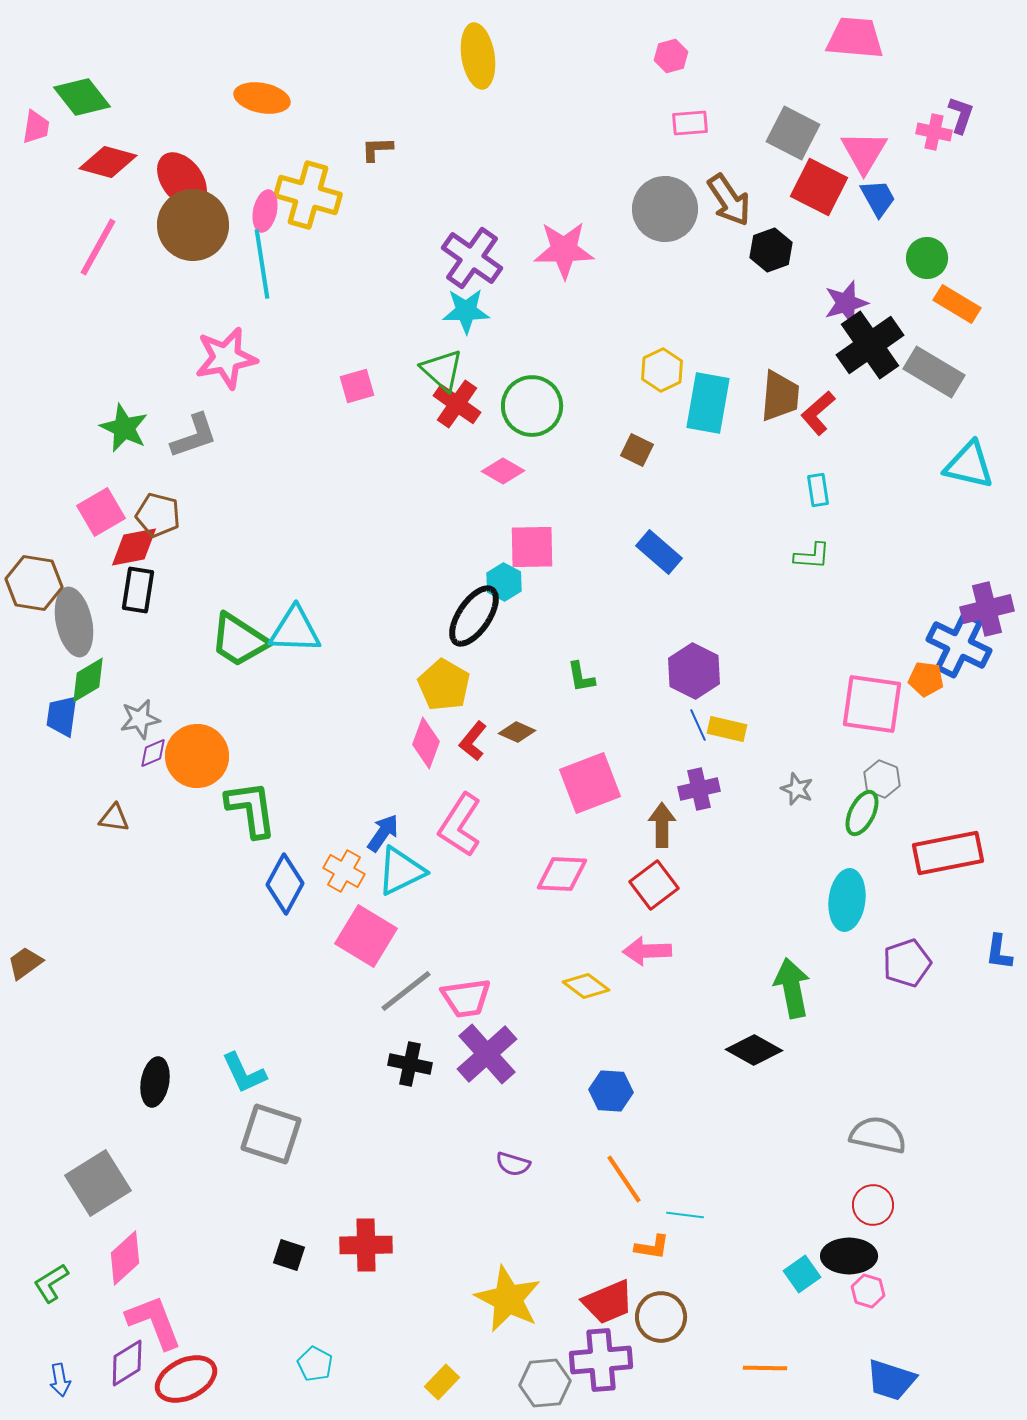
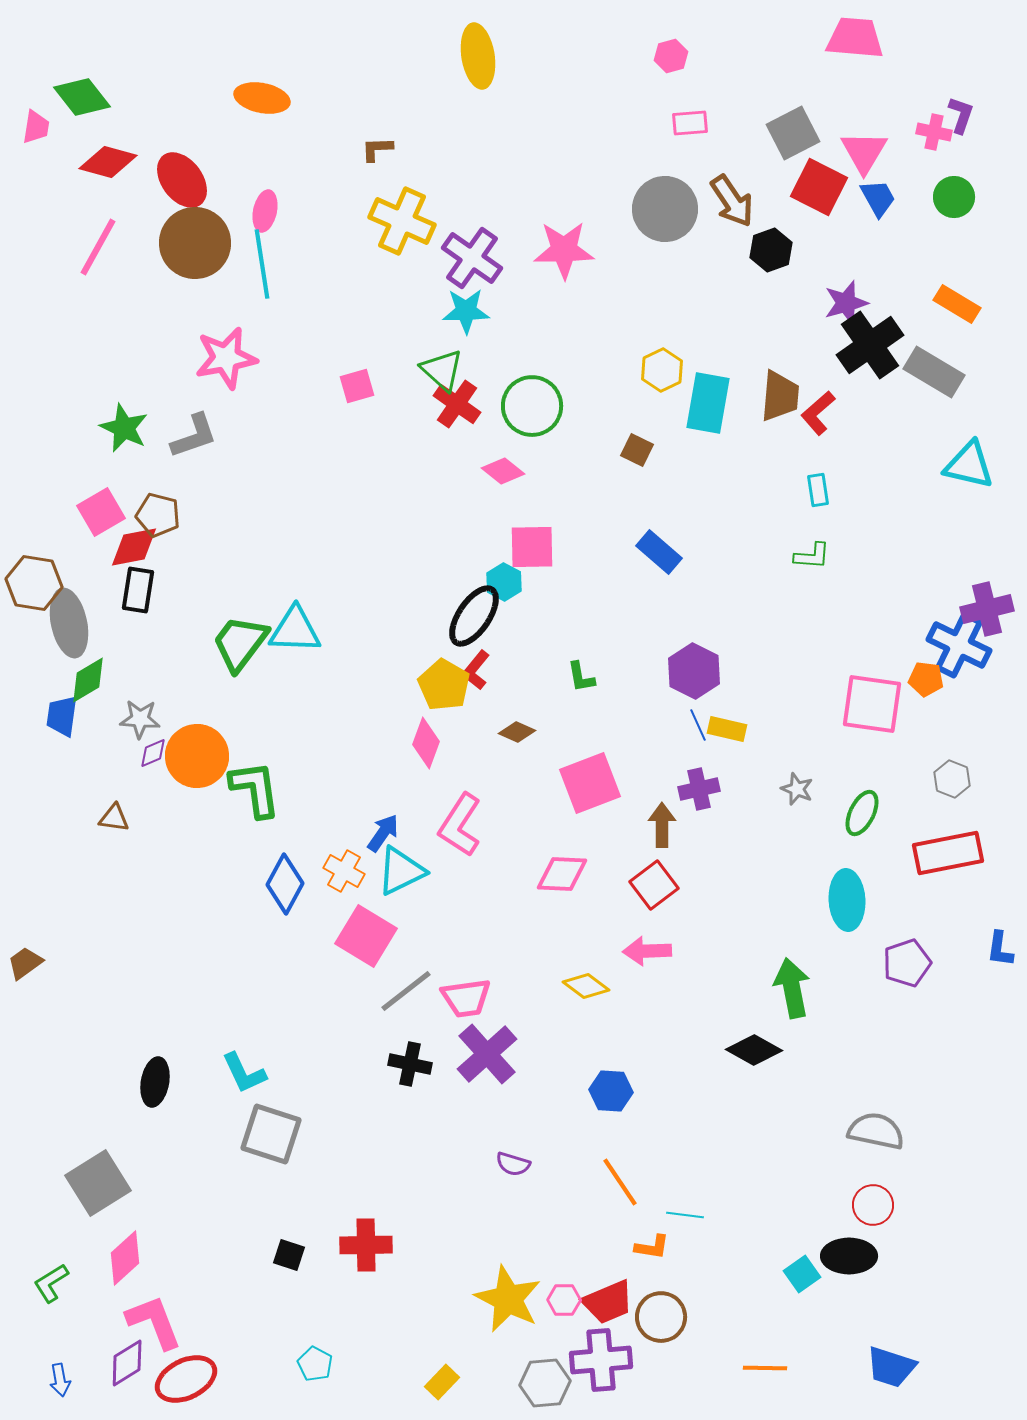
gray square at (793, 133): rotated 36 degrees clockwise
yellow cross at (308, 195): moved 94 px right, 26 px down; rotated 8 degrees clockwise
brown arrow at (729, 200): moved 3 px right, 1 px down
brown circle at (193, 225): moved 2 px right, 18 px down
green circle at (927, 258): moved 27 px right, 61 px up
pink diamond at (503, 471): rotated 9 degrees clockwise
gray ellipse at (74, 622): moved 5 px left, 1 px down
green trapezoid at (239, 640): moved 1 px right, 3 px down; rotated 94 degrees clockwise
gray star at (140, 719): rotated 15 degrees clockwise
red L-shape at (473, 741): moved 3 px right, 71 px up
gray hexagon at (882, 779): moved 70 px right
green L-shape at (251, 809): moved 4 px right, 20 px up
cyan ellipse at (847, 900): rotated 10 degrees counterclockwise
blue L-shape at (999, 952): moved 1 px right, 3 px up
gray semicircle at (878, 1135): moved 2 px left, 4 px up
orange line at (624, 1179): moved 4 px left, 3 px down
pink hexagon at (868, 1291): moved 304 px left, 9 px down; rotated 16 degrees counterclockwise
blue trapezoid at (891, 1380): moved 13 px up
